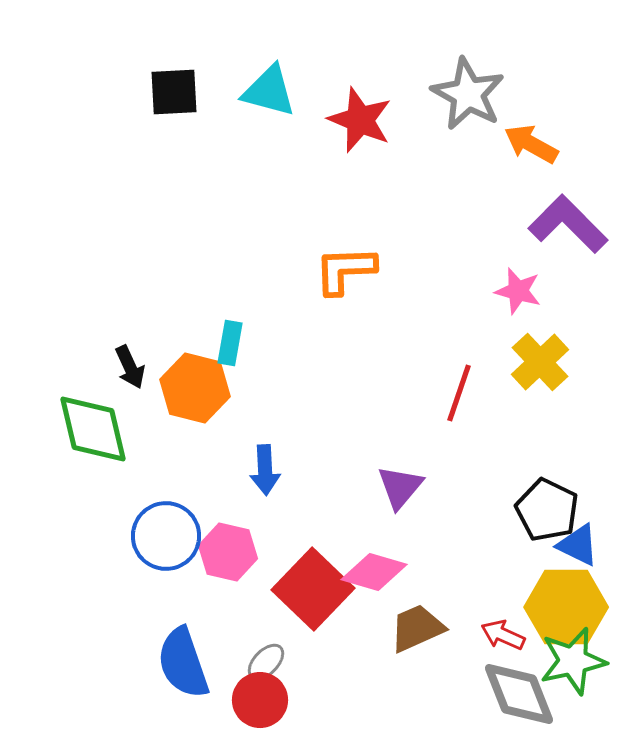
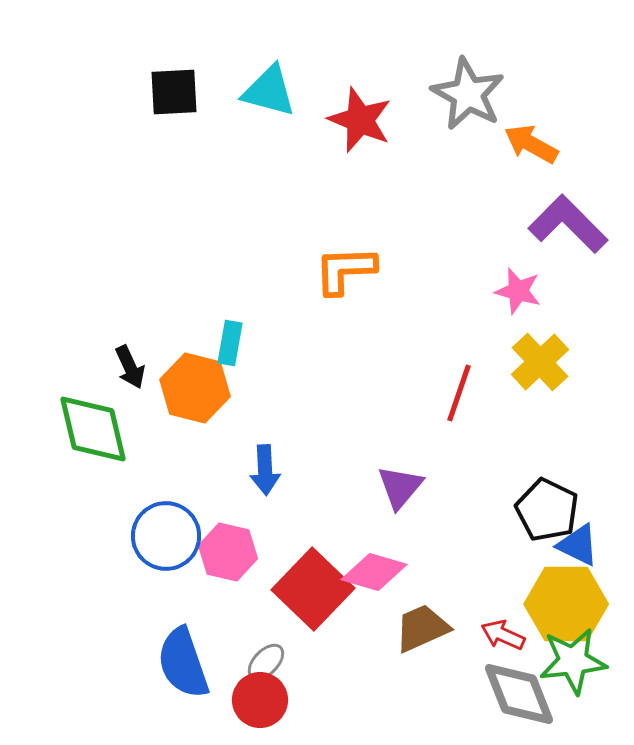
yellow hexagon: moved 3 px up
brown trapezoid: moved 5 px right
green star: rotated 6 degrees clockwise
